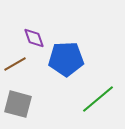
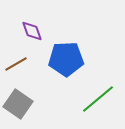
purple diamond: moved 2 px left, 7 px up
brown line: moved 1 px right
gray square: rotated 20 degrees clockwise
